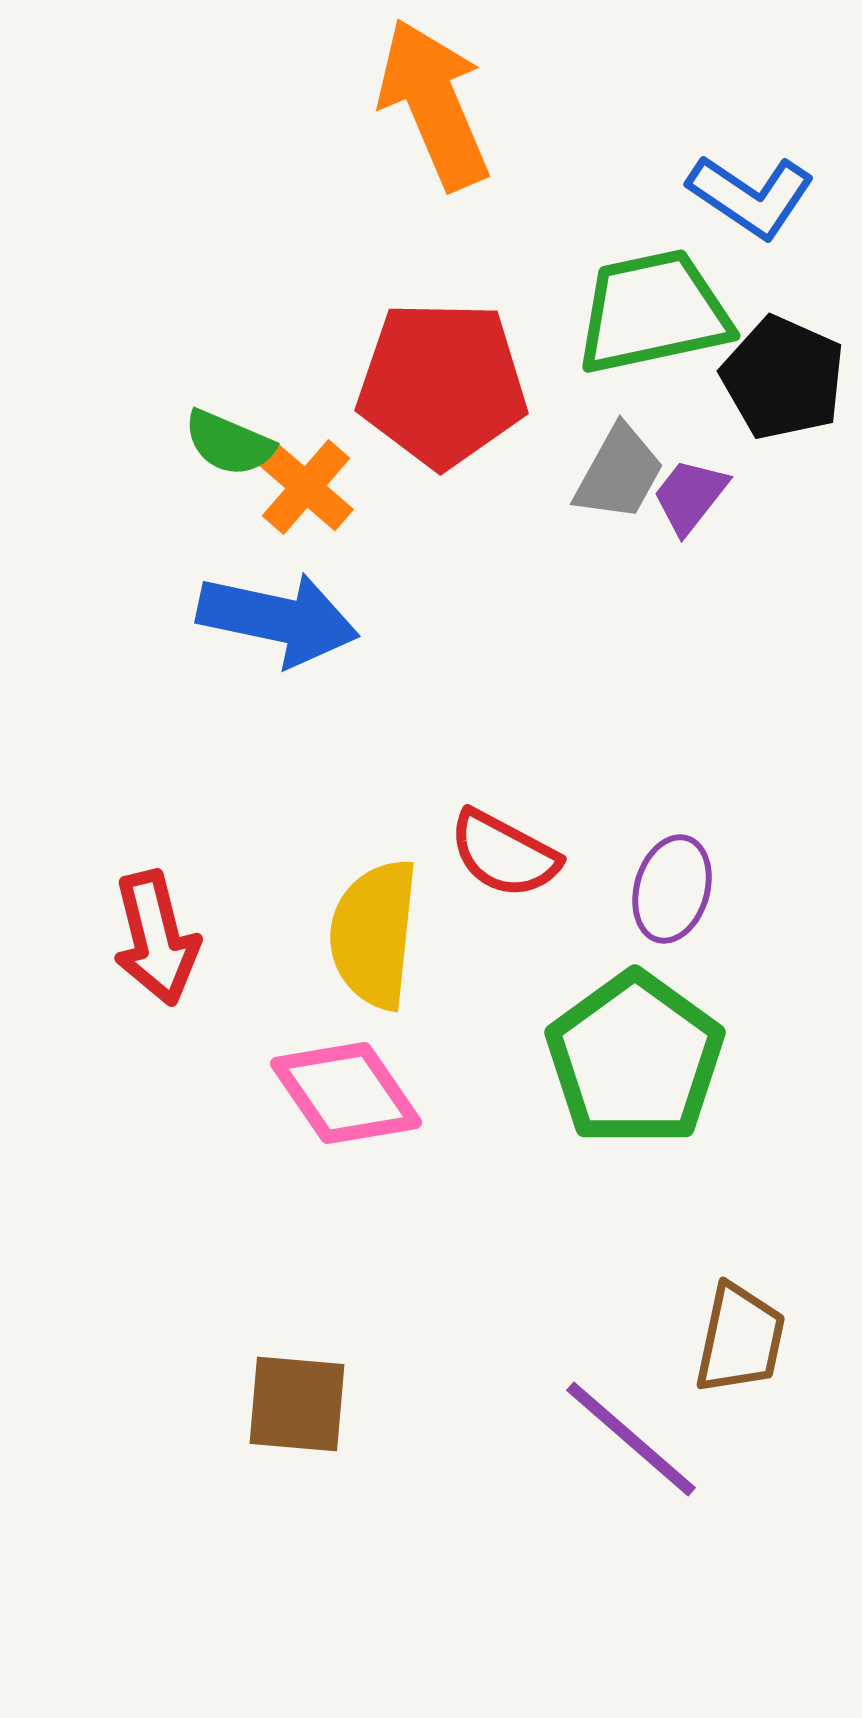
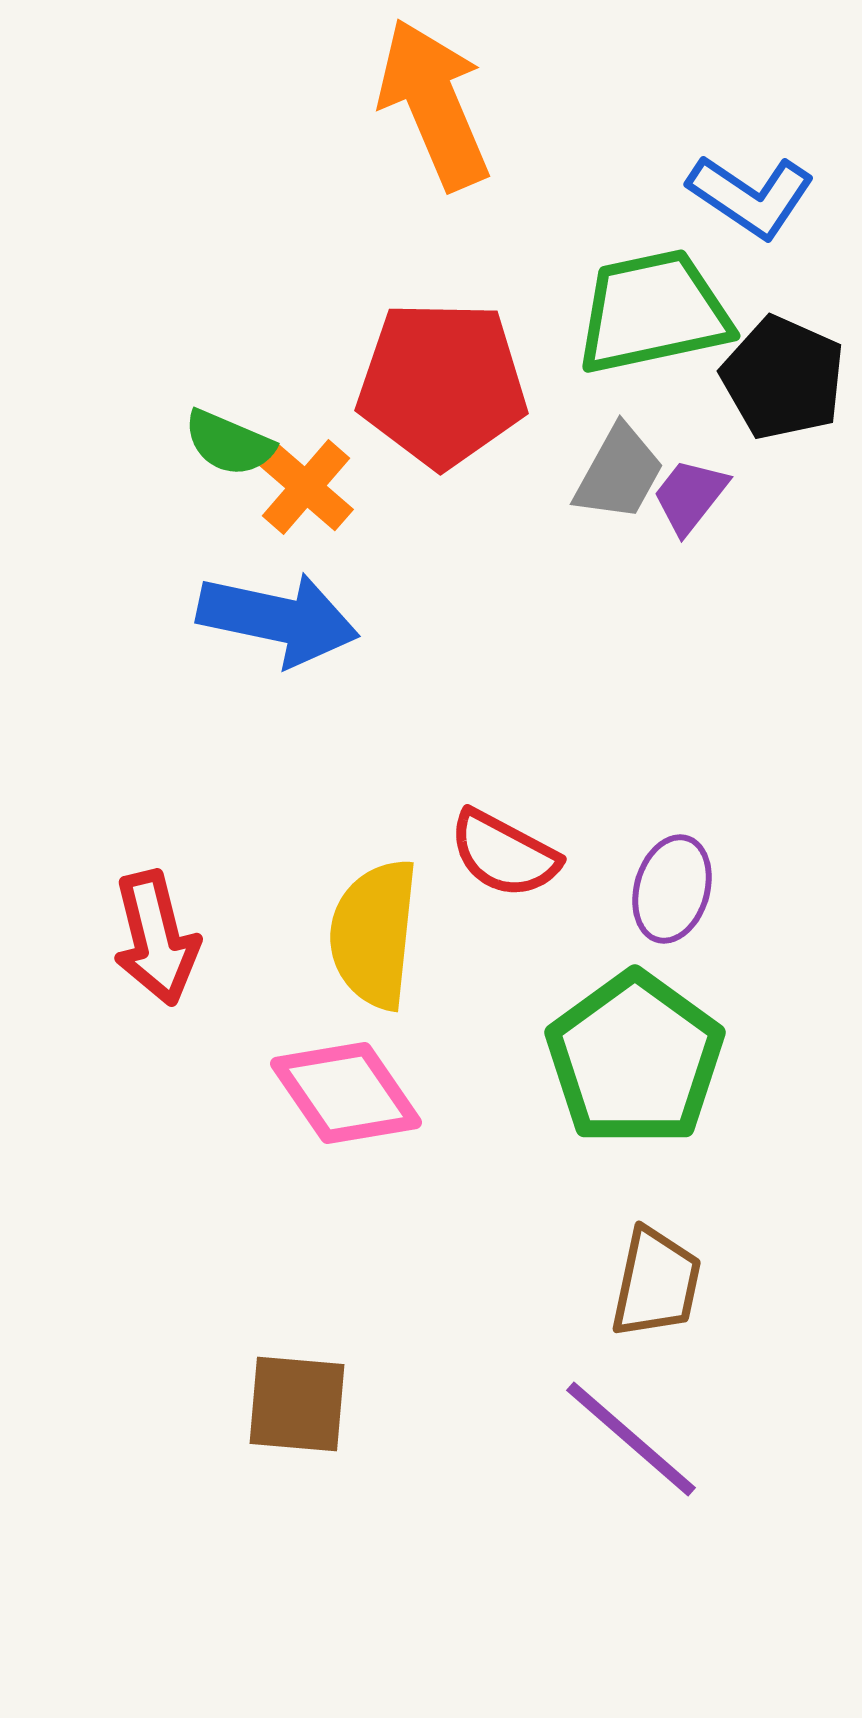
brown trapezoid: moved 84 px left, 56 px up
